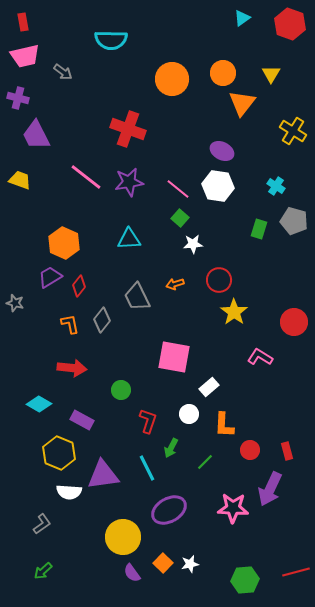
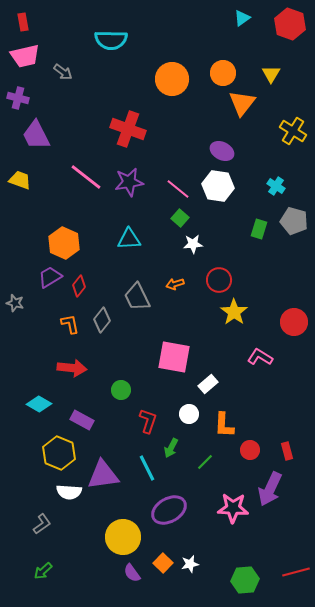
white rectangle at (209, 387): moved 1 px left, 3 px up
